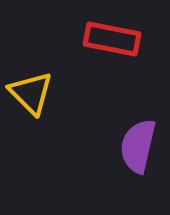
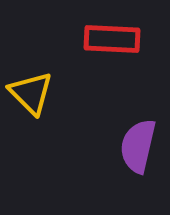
red rectangle: rotated 8 degrees counterclockwise
